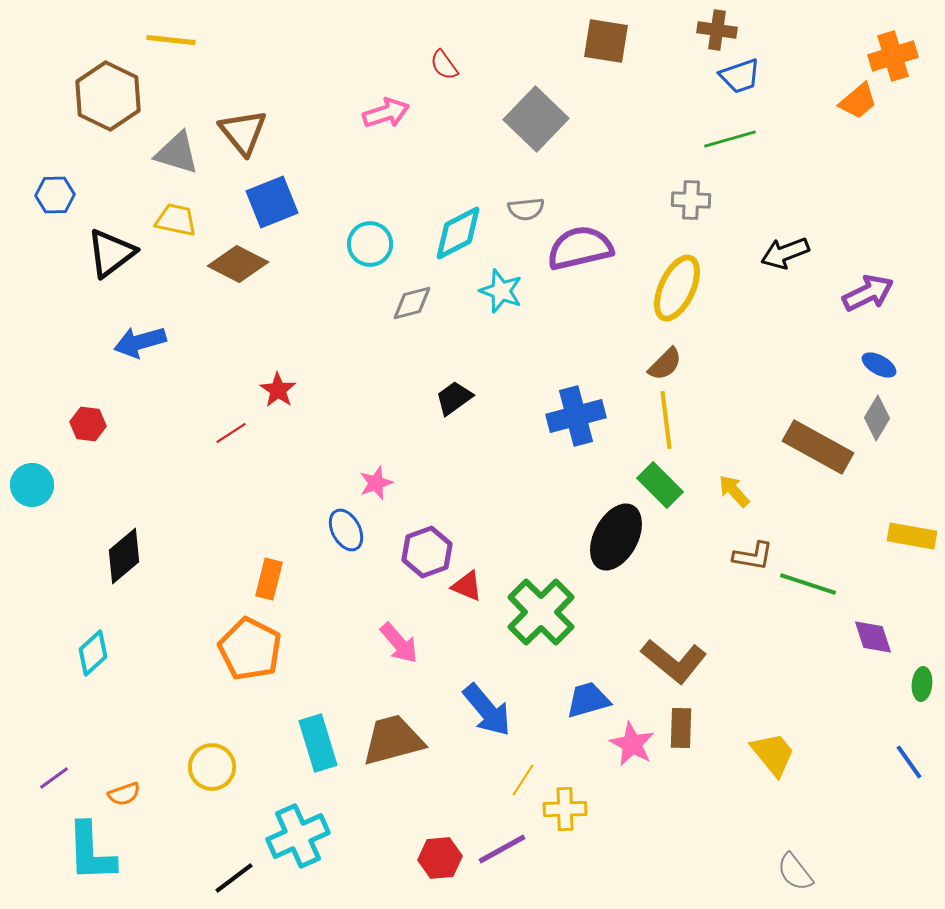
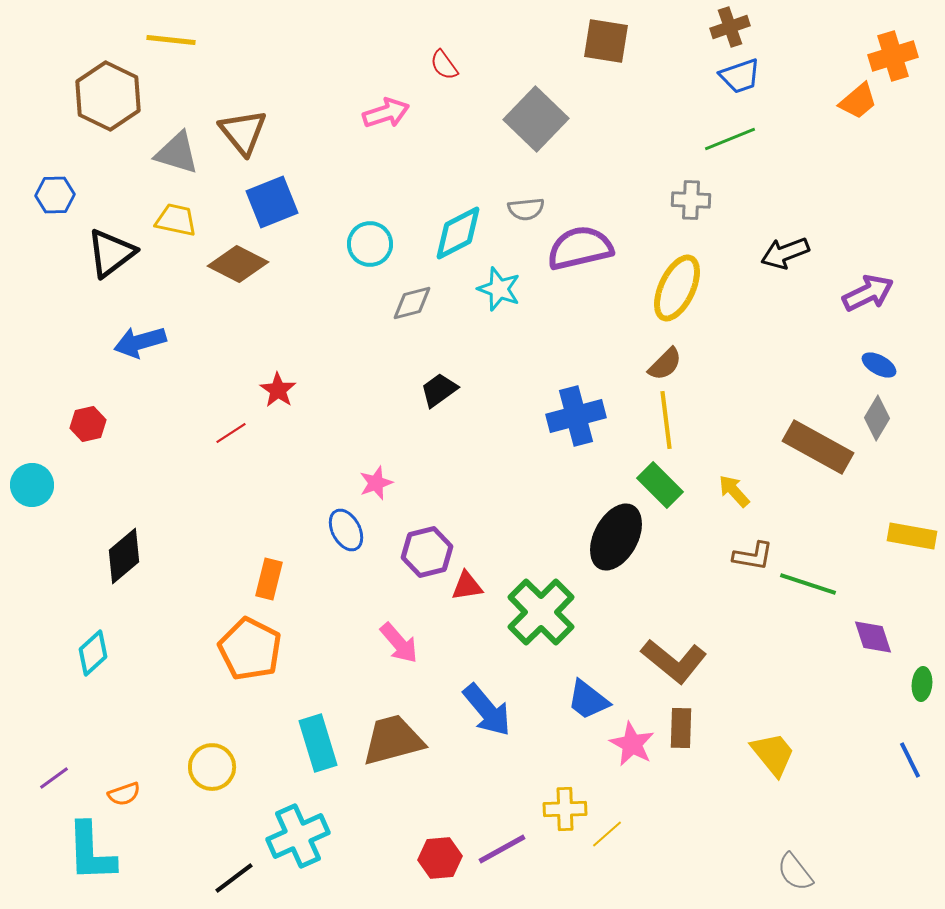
brown cross at (717, 30): moved 13 px right, 3 px up; rotated 27 degrees counterclockwise
green line at (730, 139): rotated 6 degrees counterclockwise
cyan star at (501, 291): moved 2 px left, 2 px up
black trapezoid at (454, 398): moved 15 px left, 8 px up
red hexagon at (88, 424): rotated 20 degrees counterclockwise
purple hexagon at (427, 552): rotated 6 degrees clockwise
red triangle at (467, 586): rotated 32 degrees counterclockwise
blue trapezoid at (588, 700): rotated 126 degrees counterclockwise
blue line at (909, 762): moved 1 px right, 2 px up; rotated 9 degrees clockwise
yellow line at (523, 780): moved 84 px right, 54 px down; rotated 16 degrees clockwise
